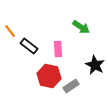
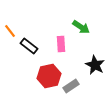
pink rectangle: moved 3 px right, 5 px up
red hexagon: rotated 25 degrees counterclockwise
